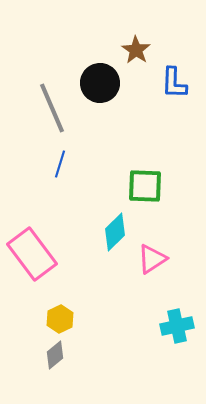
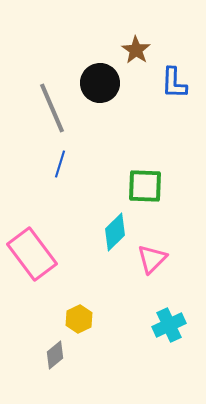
pink triangle: rotated 12 degrees counterclockwise
yellow hexagon: moved 19 px right
cyan cross: moved 8 px left, 1 px up; rotated 12 degrees counterclockwise
